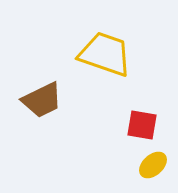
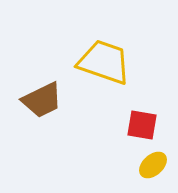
yellow trapezoid: moved 1 px left, 8 px down
